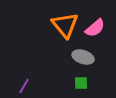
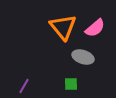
orange triangle: moved 2 px left, 2 px down
green square: moved 10 px left, 1 px down
